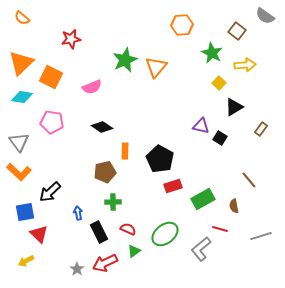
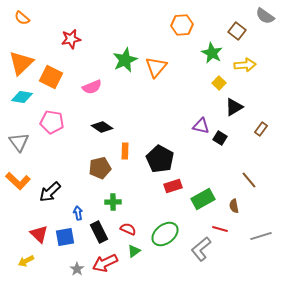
orange L-shape at (19, 172): moved 1 px left, 9 px down
brown pentagon at (105, 172): moved 5 px left, 4 px up
blue square at (25, 212): moved 40 px right, 25 px down
